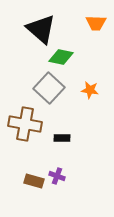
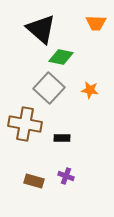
purple cross: moved 9 px right
